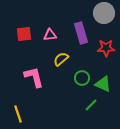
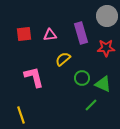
gray circle: moved 3 px right, 3 px down
yellow semicircle: moved 2 px right
yellow line: moved 3 px right, 1 px down
